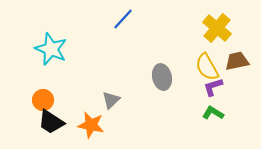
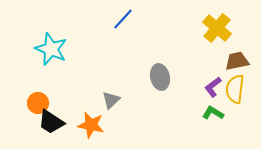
yellow semicircle: moved 28 px right, 22 px down; rotated 36 degrees clockwise
gray ellipse: moved 2 px left
purple L-shape: rotated 20 degrees counterclockwise
orange circle: moved 5 px left, 3 px down
